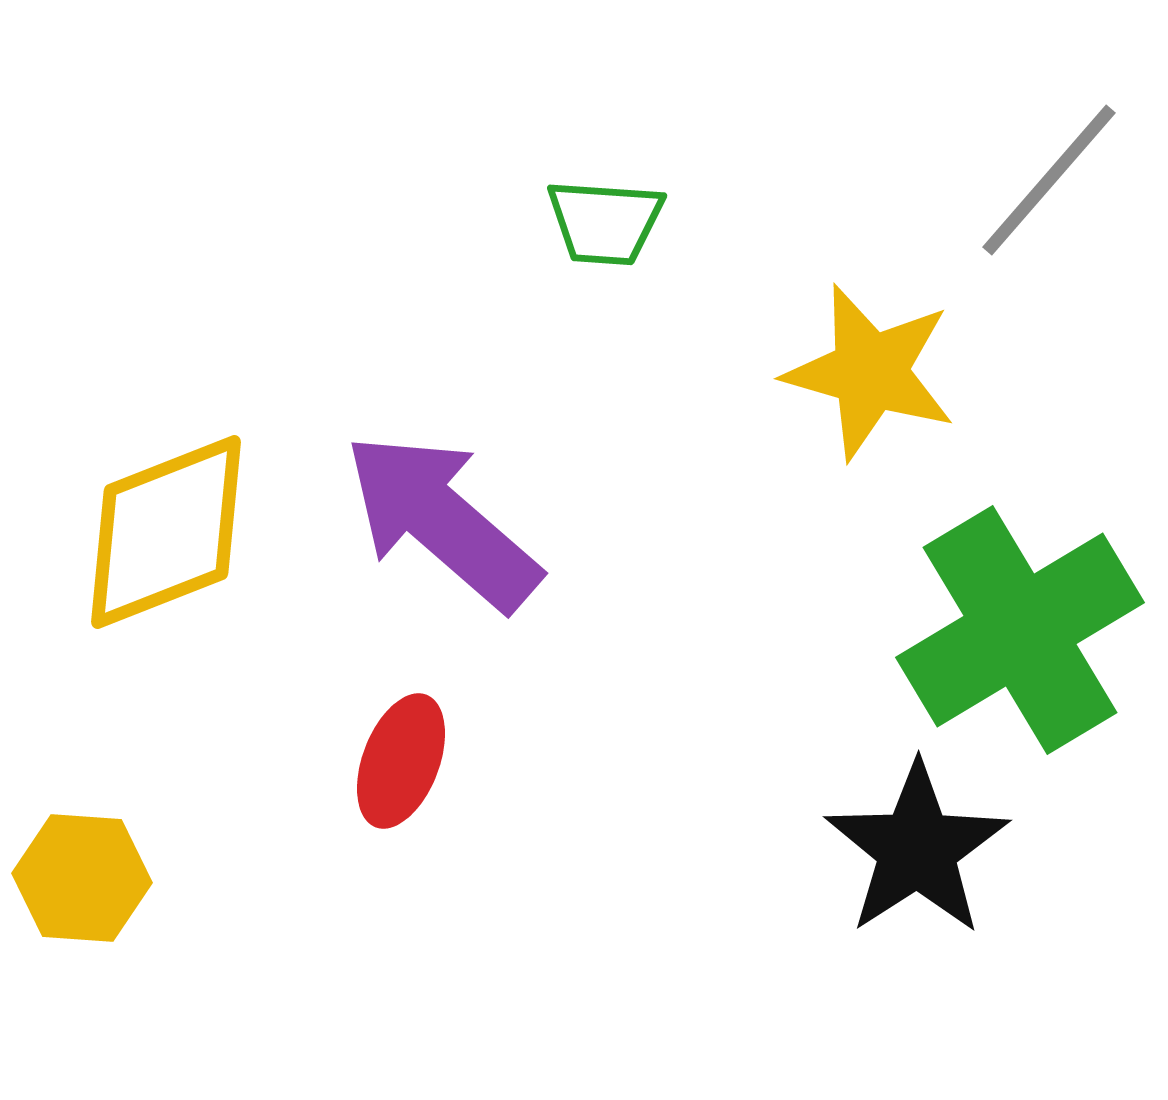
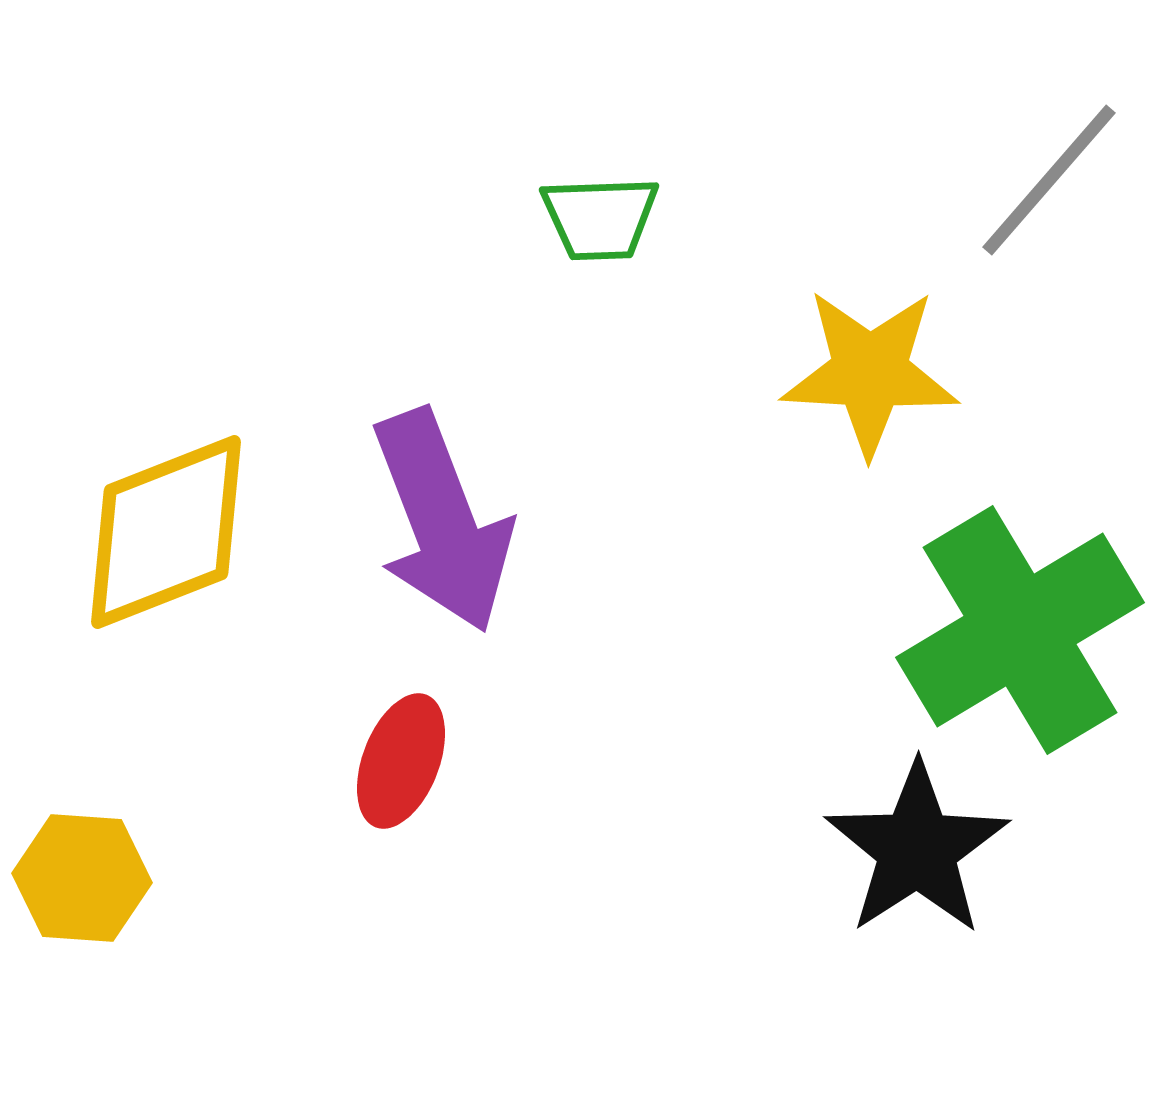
green trapezoid: moved 5 px left, 4 px up; rotated 6 degrees counterclockwise
yellow star: rotated 13 degrees counterclockwise
purple arrow: rotated 152 degrees counterclockwise
